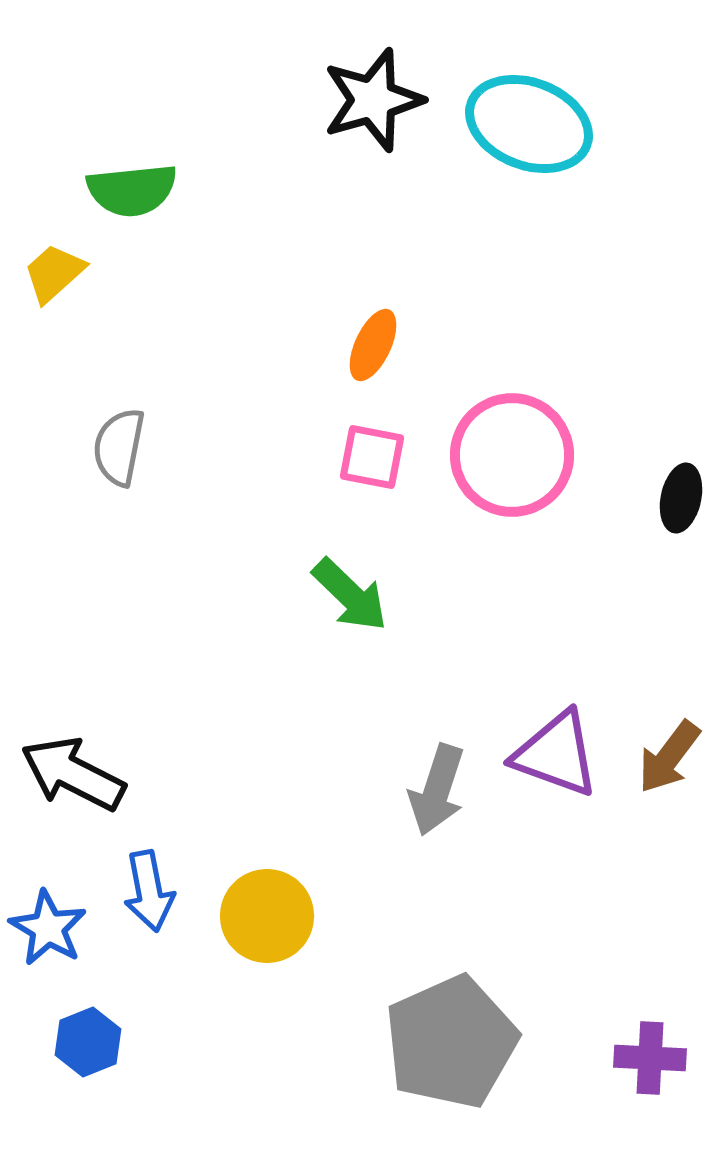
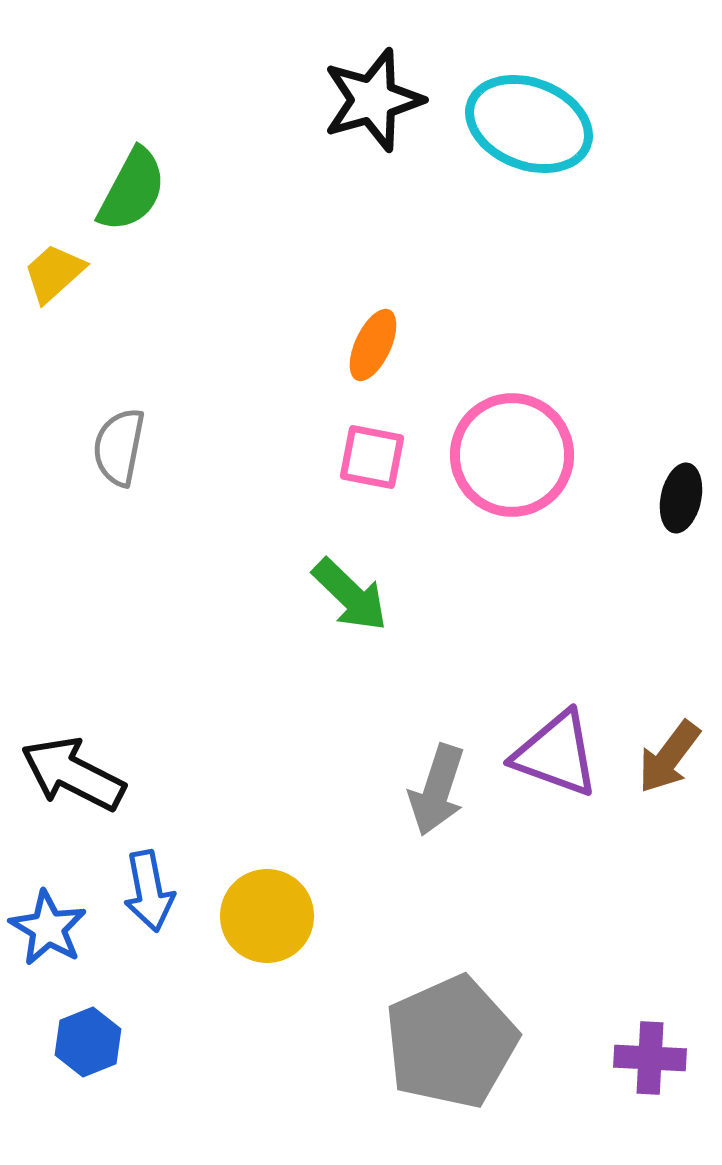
green semicircle: rotated 56 degrees counterclockwise
